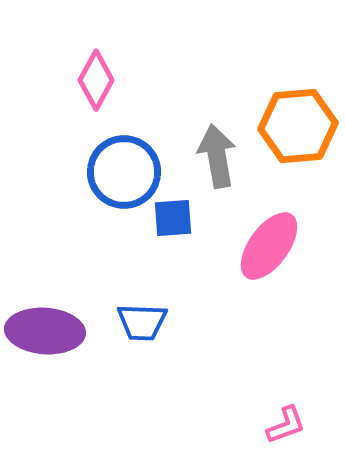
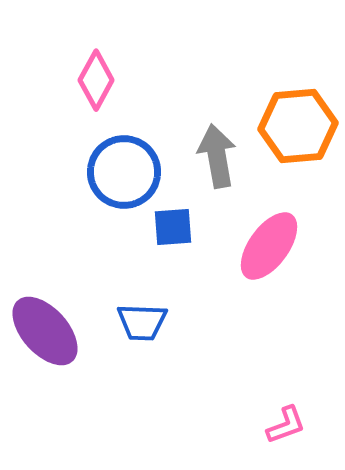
blue square: moved 9 px down
purple ellipse: rotated 44 degrees clockwise
